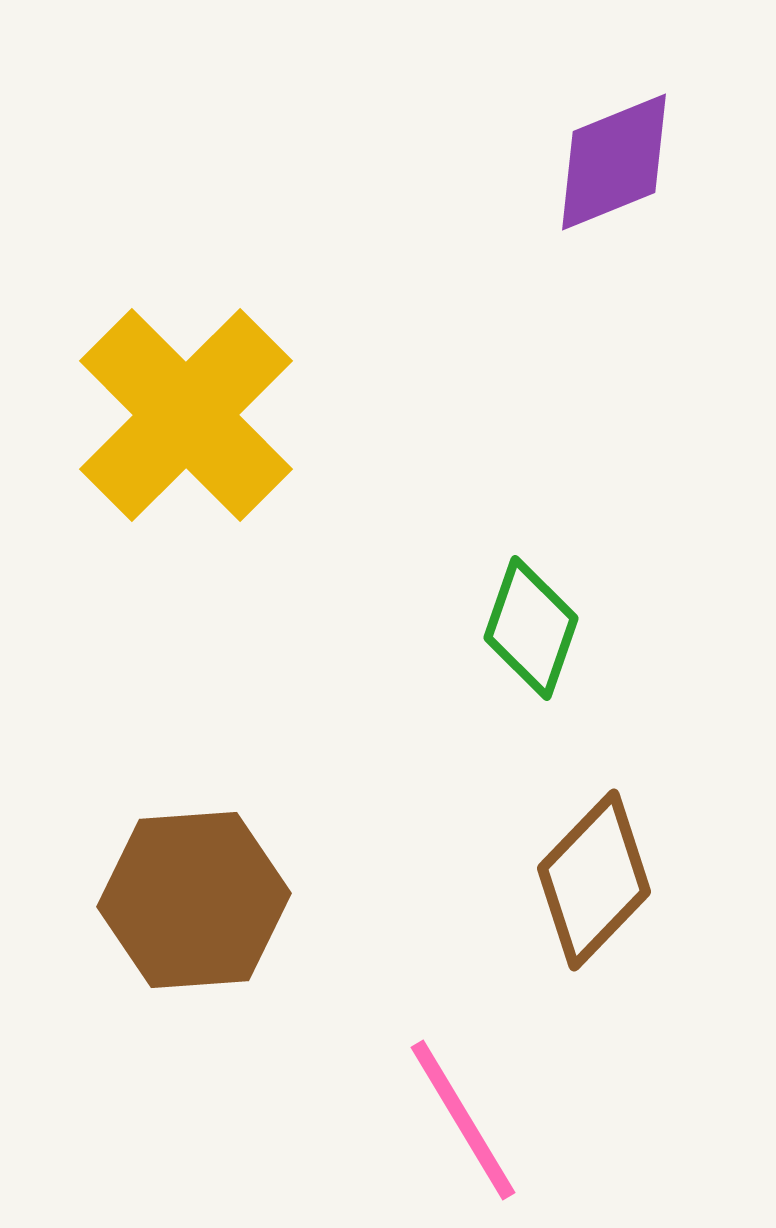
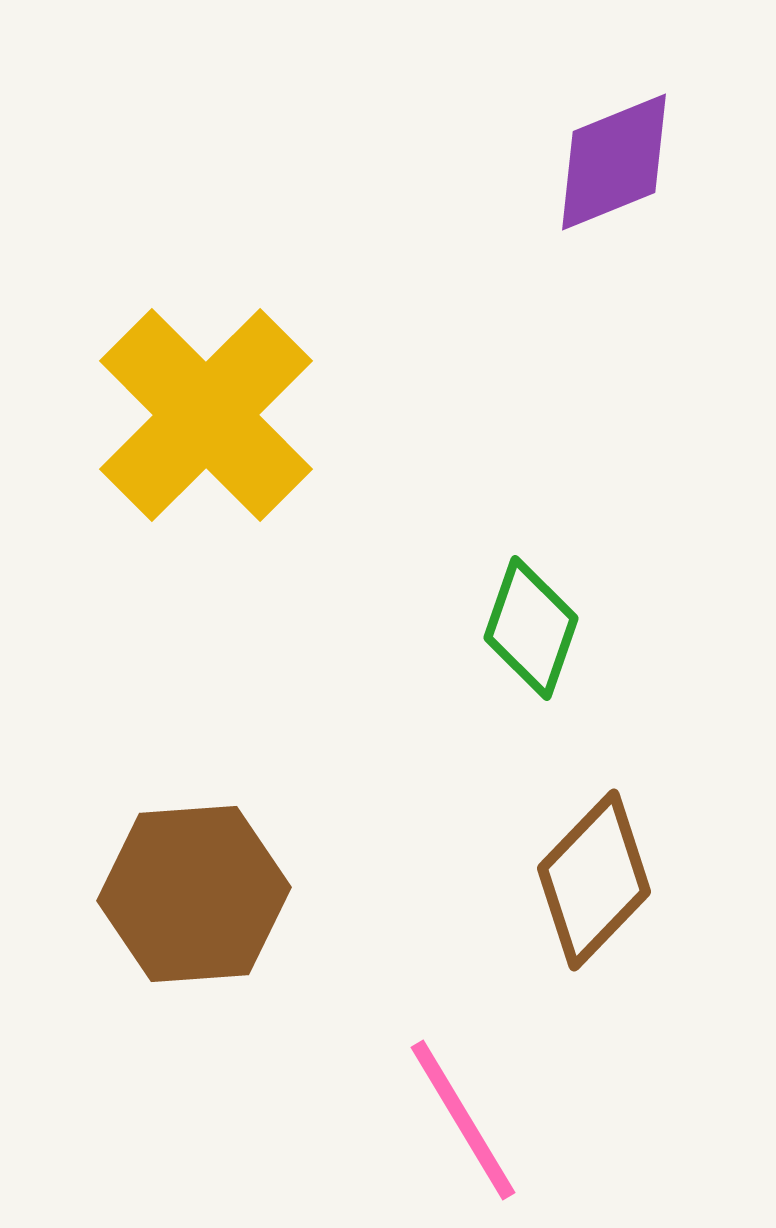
yellow cross: moved 20 px right
brown hexagon: moved 6 px up
